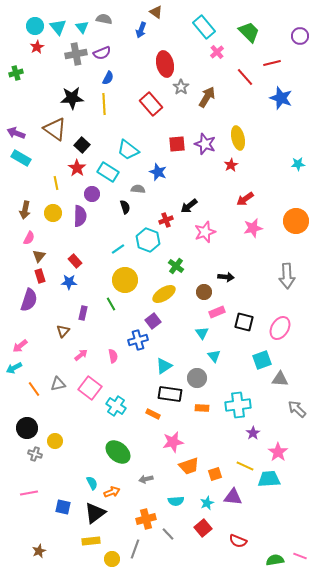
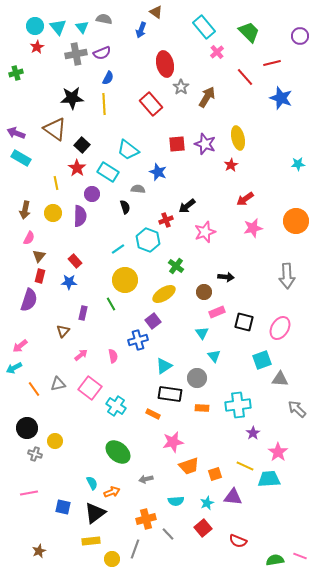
black arrow at (189, 206): moved 2 px left
red rectangle at (40, 276): rotated 32 degrees clockwise
